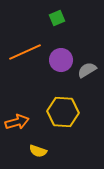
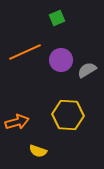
yellow hexagon: moved 5 px right, 3 px down
